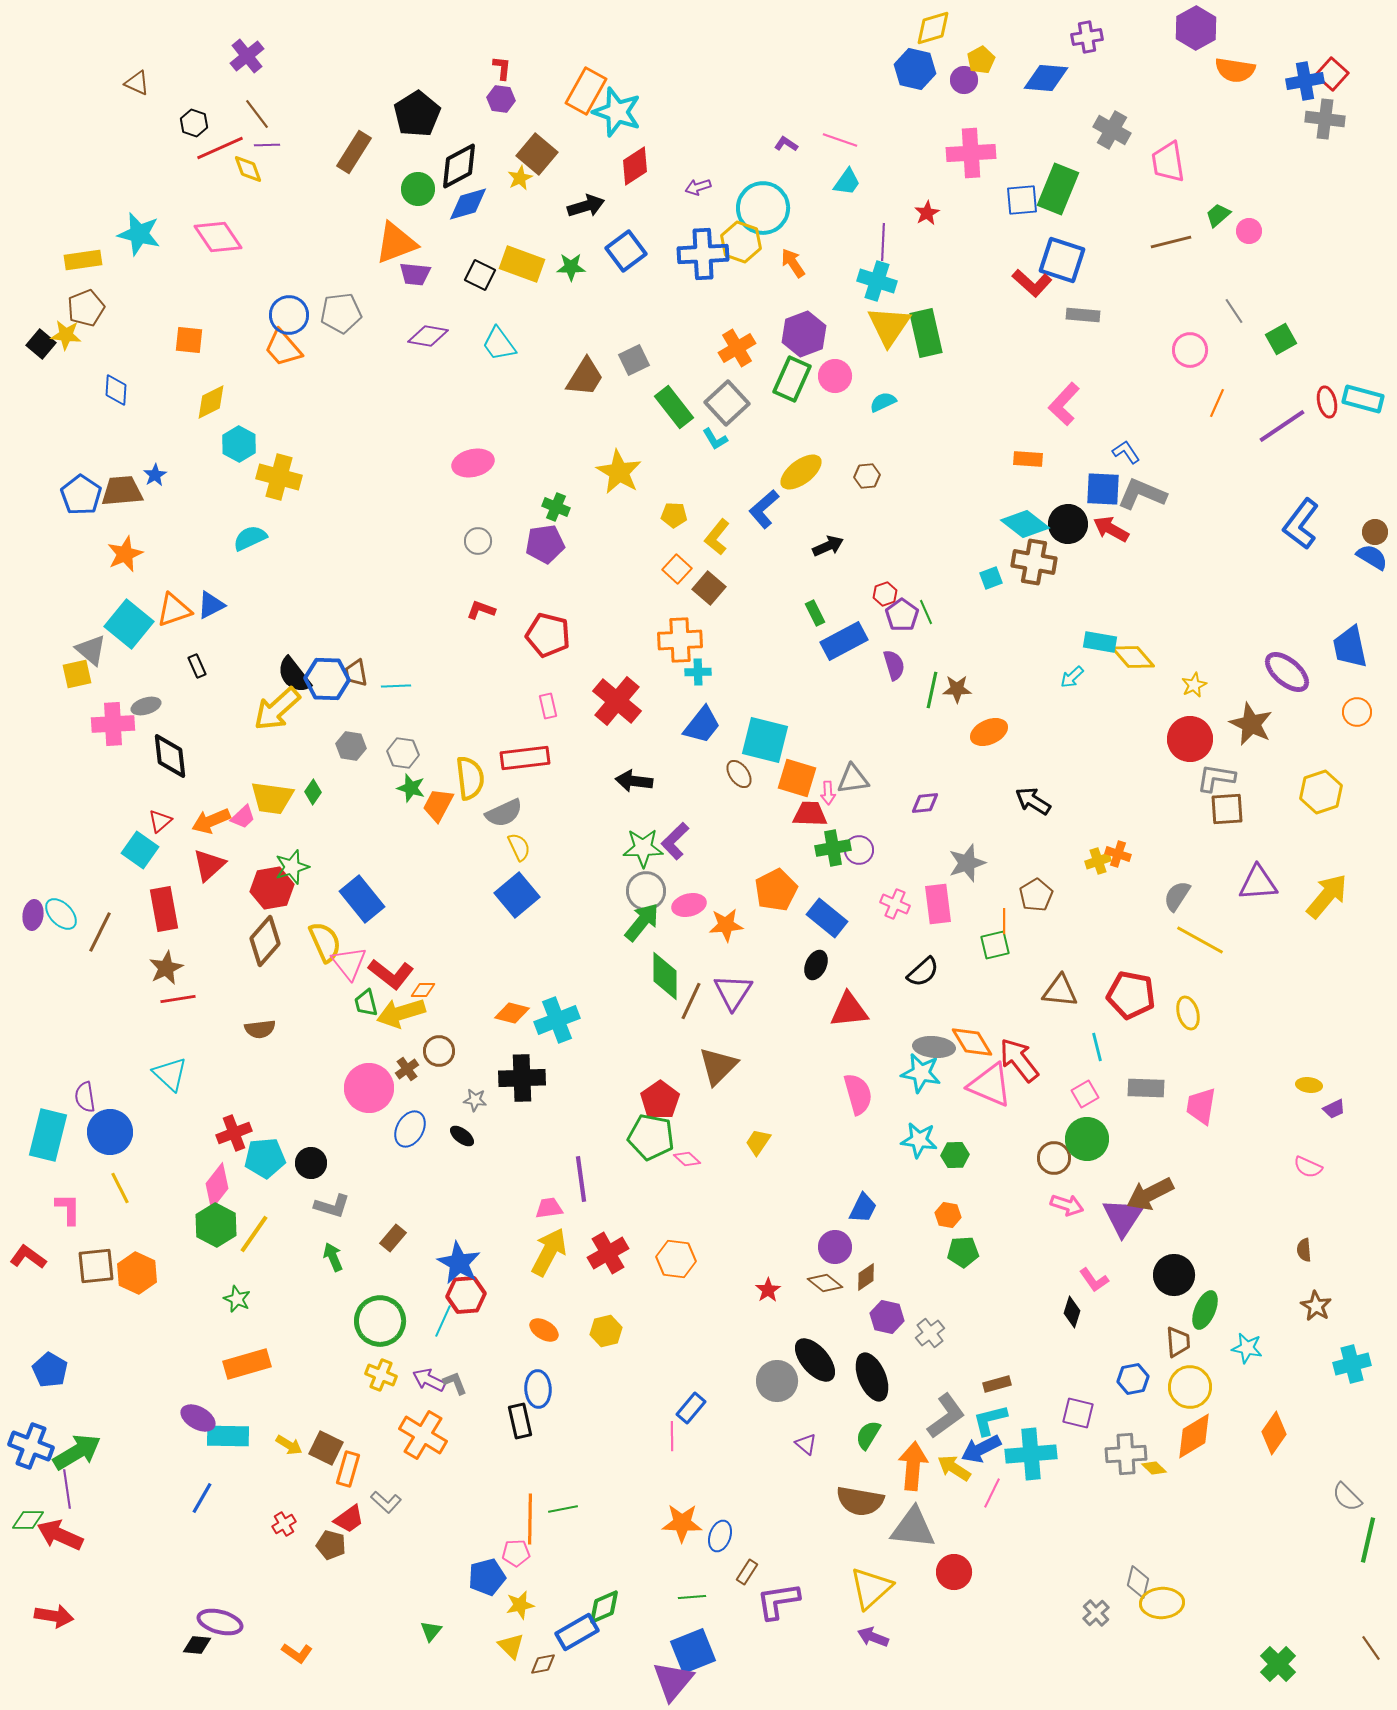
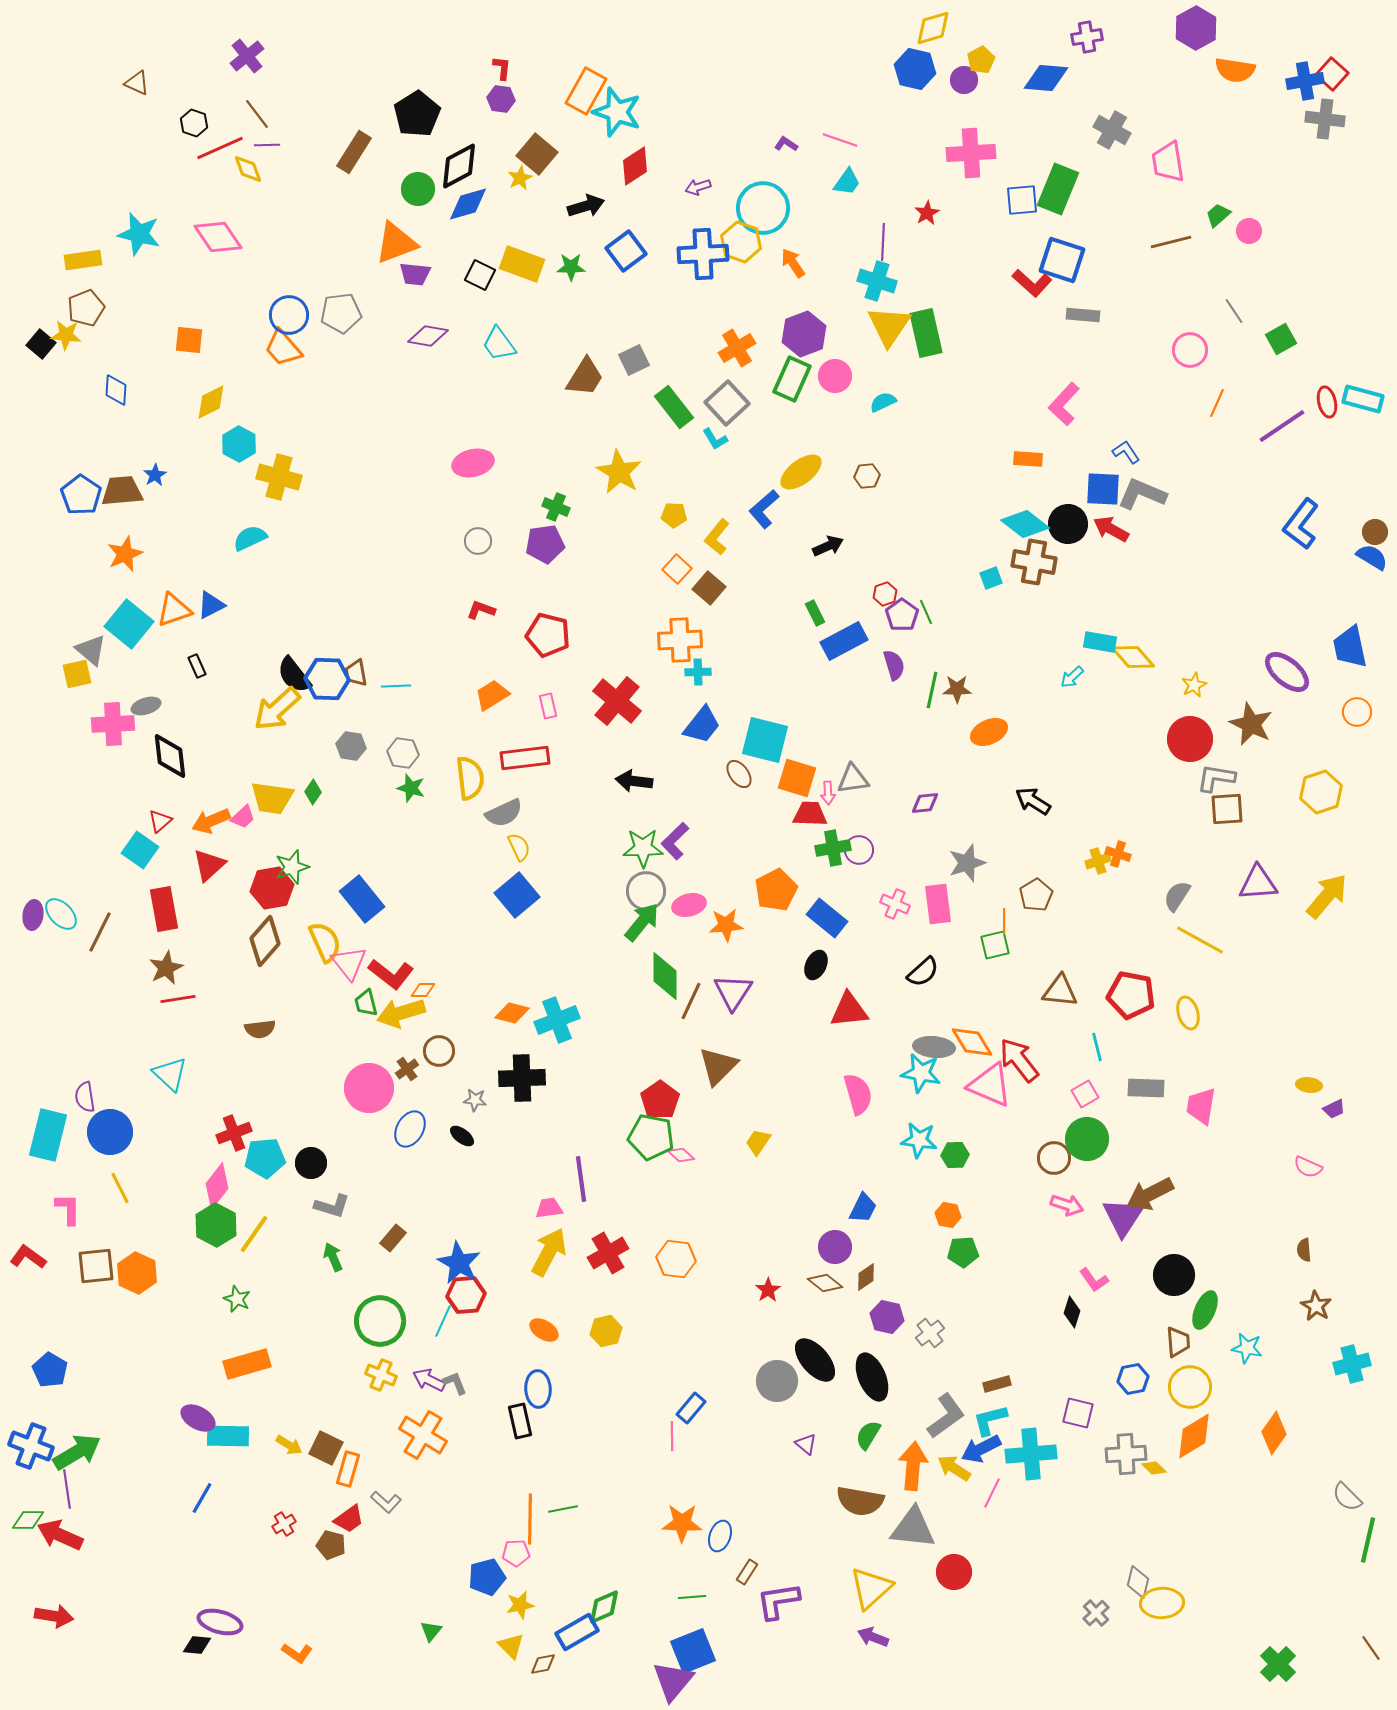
orange trapezoid at (438, 805): moved 54 px right, 110 px up; rotated 30 degrees clockwise
pink diamond at (687, 1159): moved 6 px left, 4 px up
